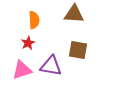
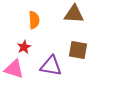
red star: moved 4 px left, 4 px down
pink triangle: moved 8 px left, 1 px up; rotated 35 degrees clockwise
